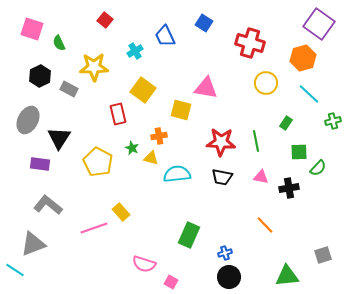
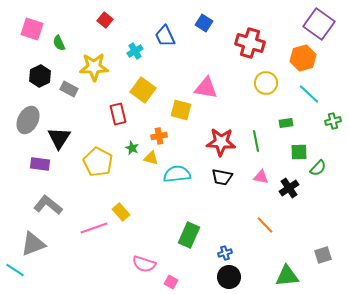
green rectangle at (286, 123): rotated 48 degrees clockwise
black cross at (289, 188): rotated 24 degrees counterclockwise
